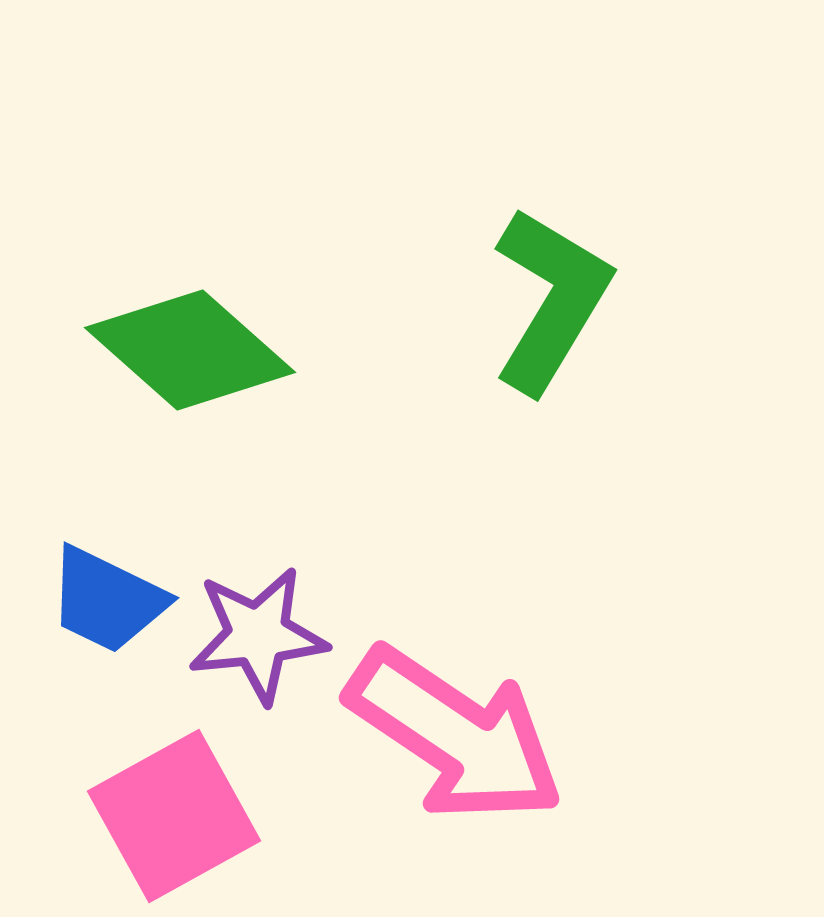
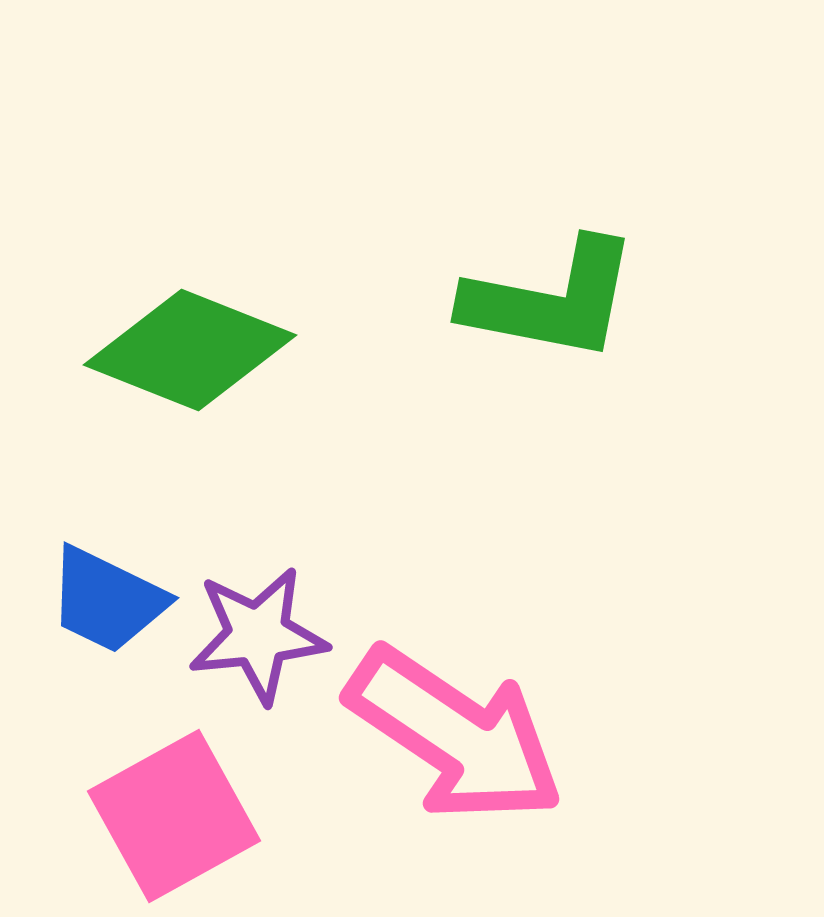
green L-shape: rotated 70 degrees clockwise
green diamond: rotated 20 degrees counterclockwise
